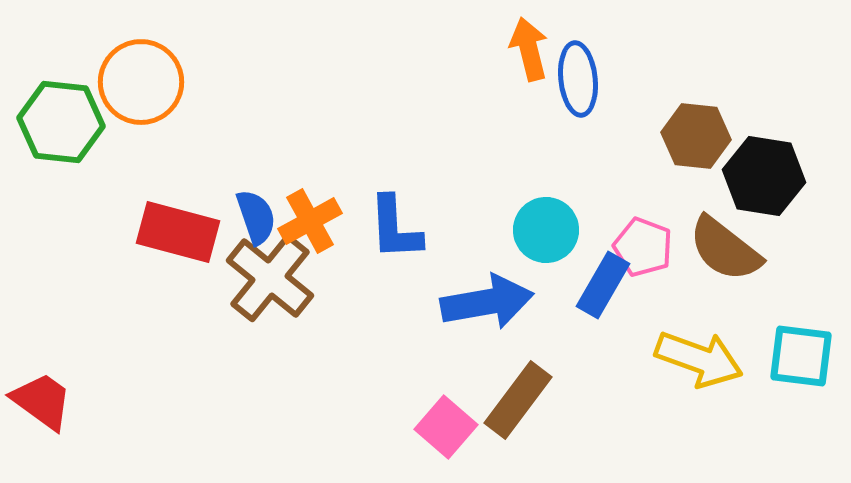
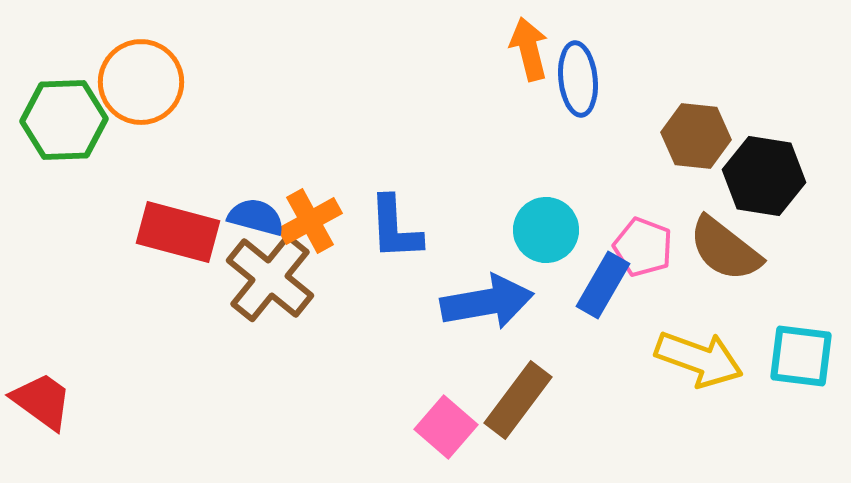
green hexagon: moved 3 px right, 2 px up; rotated 8 degrees counterclockwise
blue semicircle: rotated 56 degrees counterclockwise
